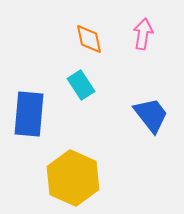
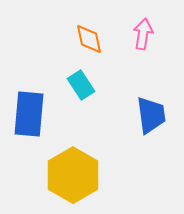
blue trapezoid: rotated 30 degrees clockwise
yellow hexagon: moved 3 px up; rotated 6 degrees clockwise
